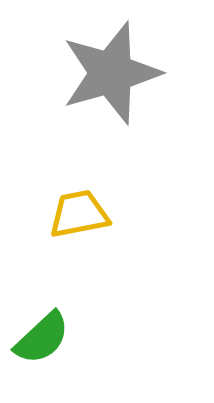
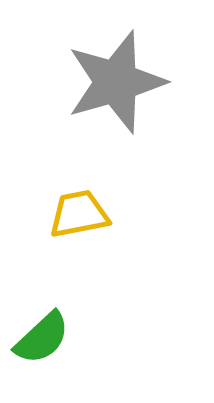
gray star: moved 5 px right, 9 px down
